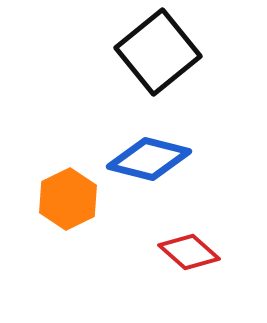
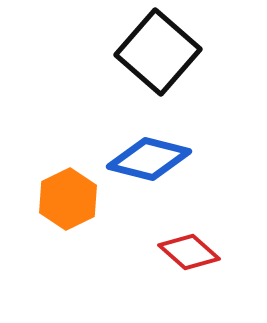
black square: rotated 10 degrees counterclockwise
